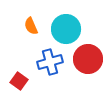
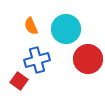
blue cross: moved 13 px left, 2 px up
